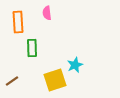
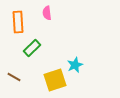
green rectangle: rotated 48 degrees clockwise
brown line: moved 2 px right, 4 px up; rotated 64 degrees clockwise
